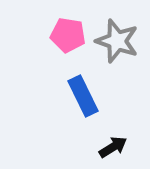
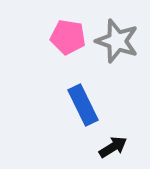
pink pentagon: moved 2 px down
blue rectangle: moved 9 px down
